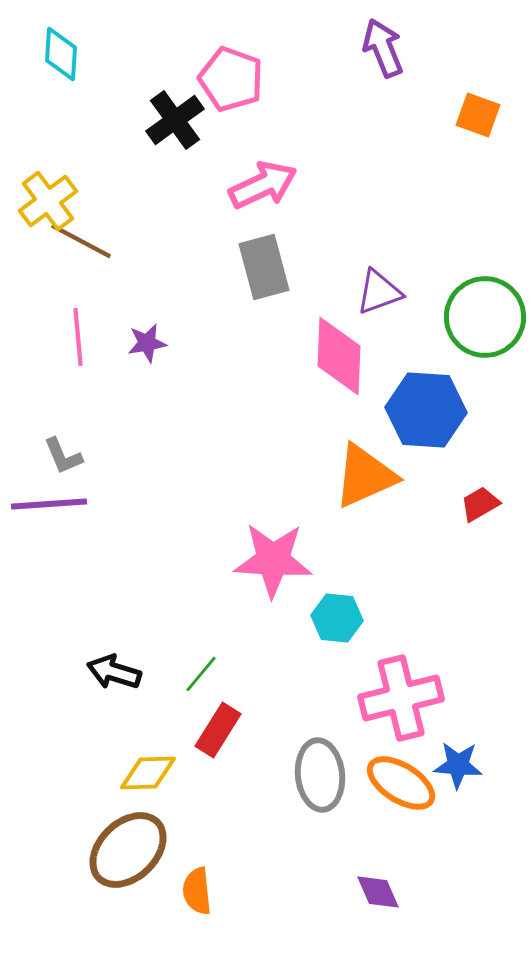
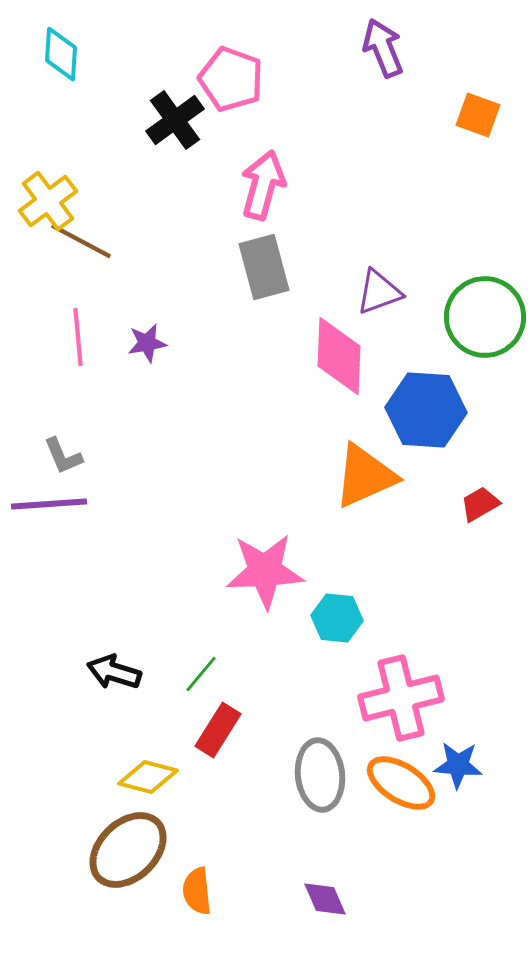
pink arrow: rotated 50 degrees counterclockwise
pink star: moved 8 px left, 11 px down; rotated 6 degrees counterclockwise
yellow diamond: moved 4 px down; rotated 16 degrees clockwise
purple diamond: moved 53 px left, 7 px down
